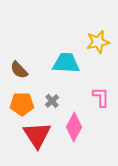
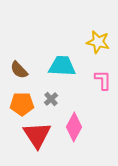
yellow star: rotated 25 degrees clockwise
cyan trapezoid: moved 4 px left, 3 px down
pink L-shape: moved 2 px right, 17 px up
gray cross: moved 1 px left, 2 px up
